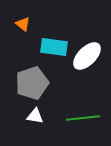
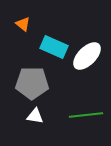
cyan rectangle: rotated 16 degrees clockwise
gray pentagon: rotated 20 degrees clockwise
green line: moved 3 px right, 3 px up
